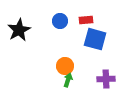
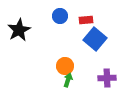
blue circle: moved 5 px up
blue square: rotated 25 degrees clockwise
purple cross: moved 1 px right, 1 px up
